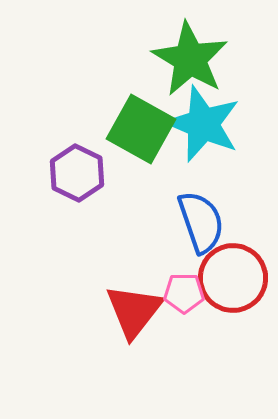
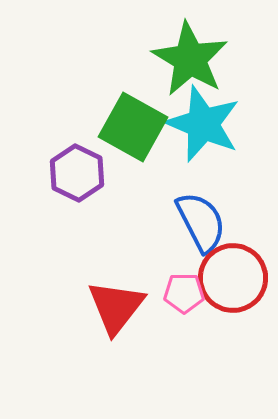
green square: moved 8 px left, 2 px up
blue semicircle: rotated 8 degrees counterclockwise
red triangle: moved 18 px left, 4 px up
